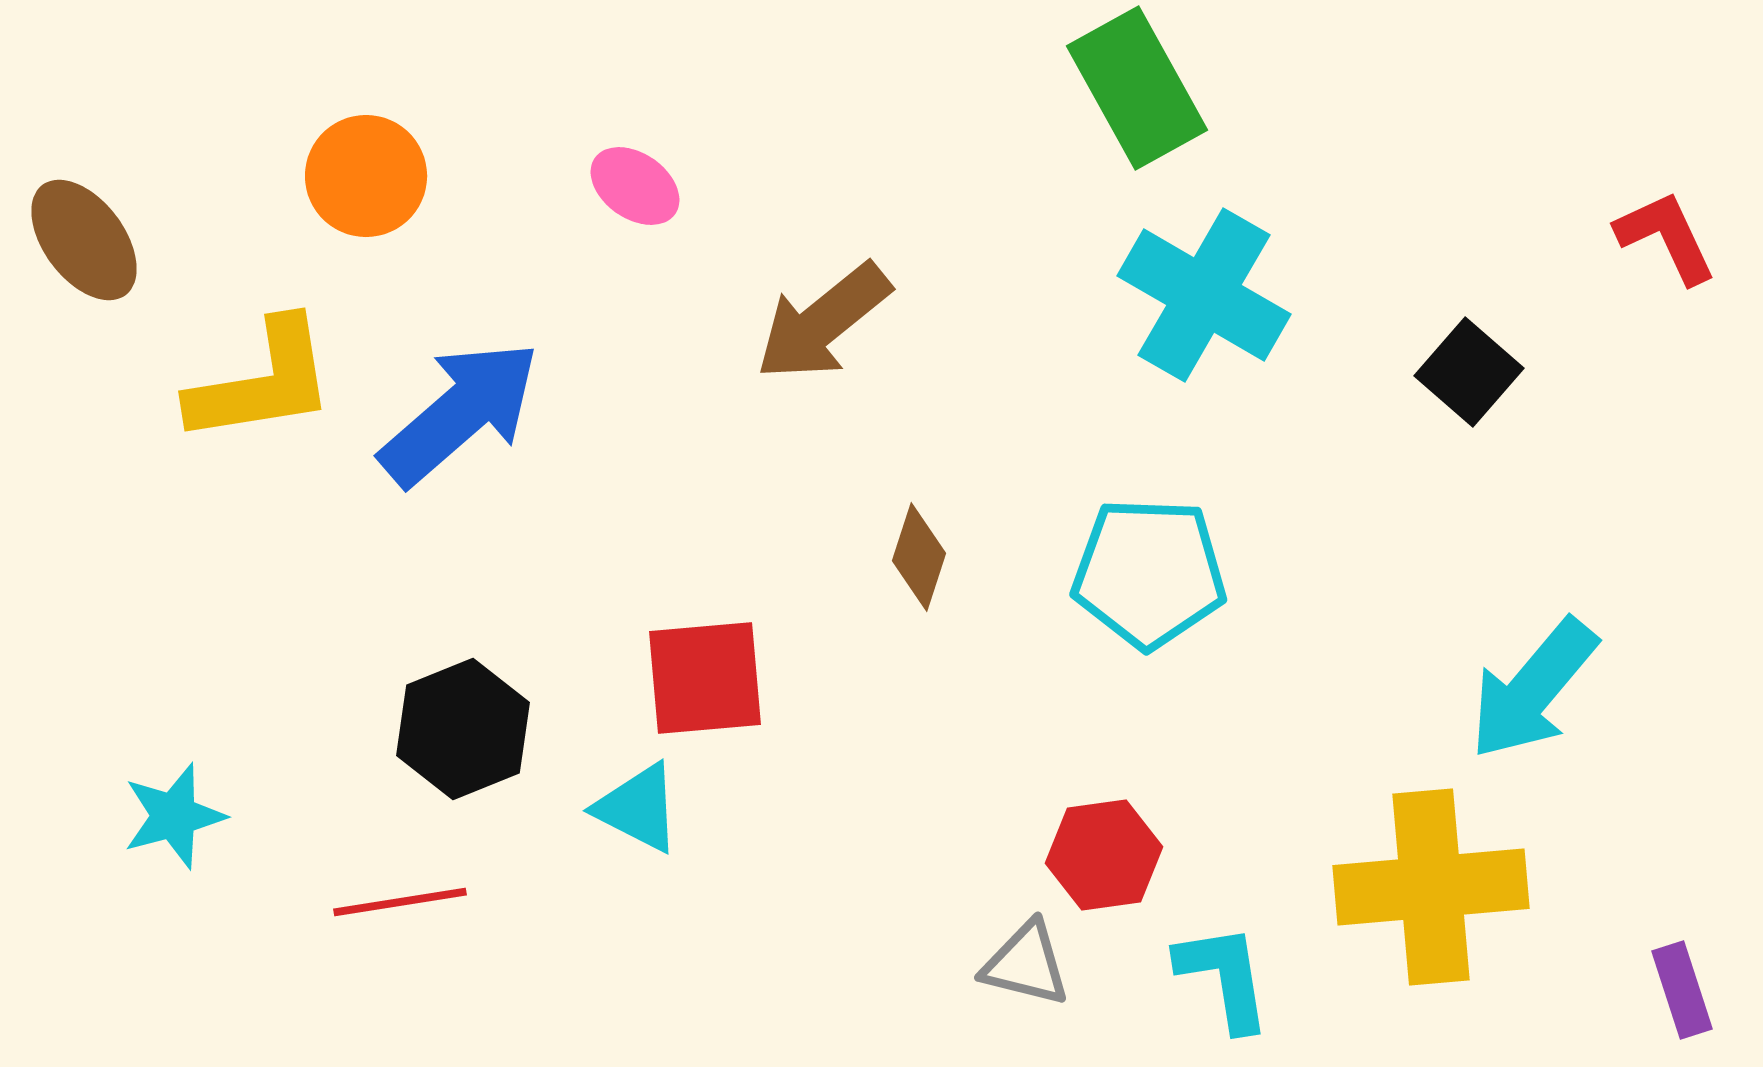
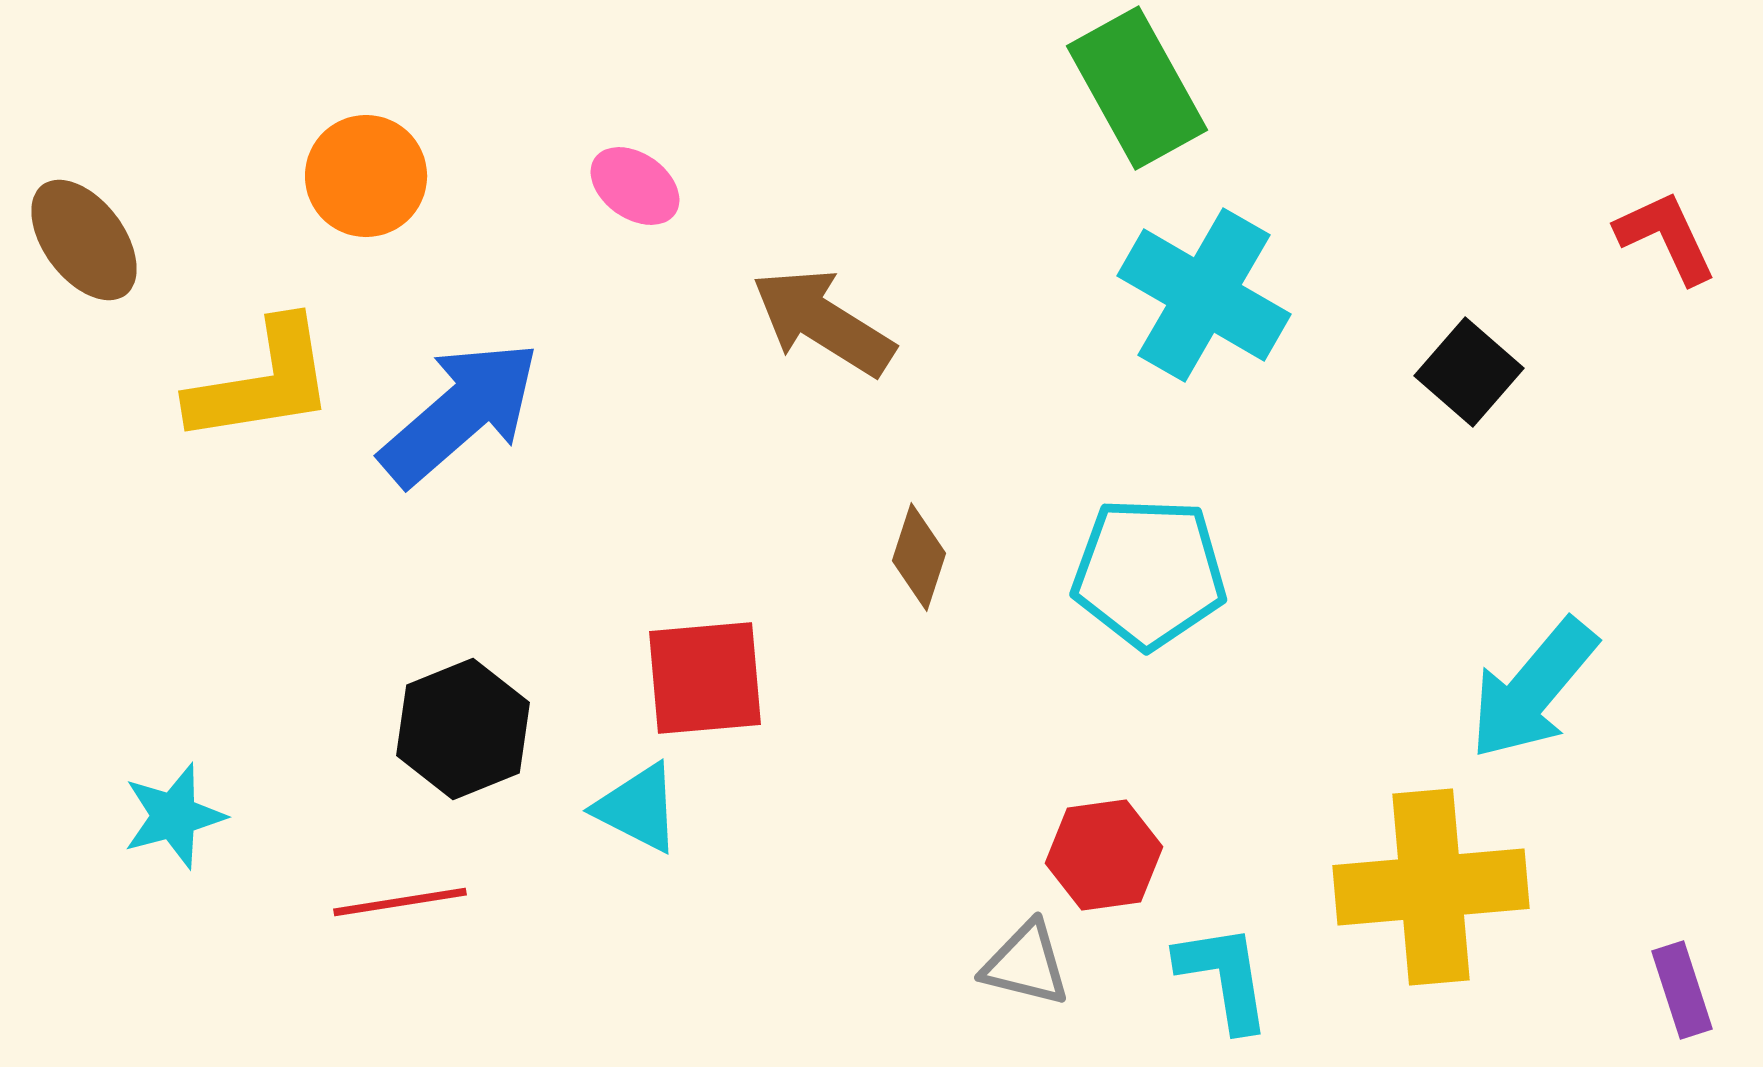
brown arrow: rotated 71 degrees clockwise
